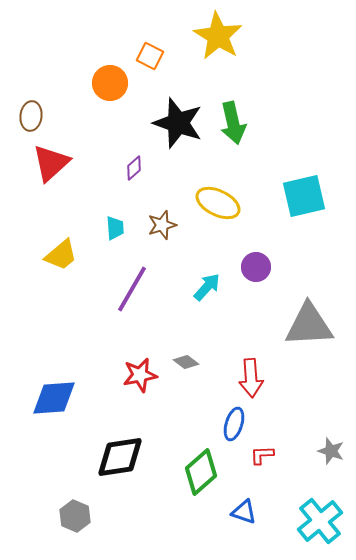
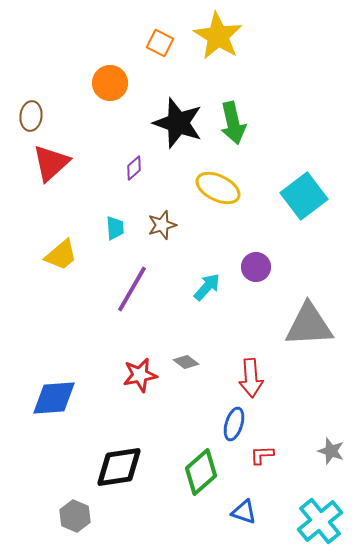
orange square: moved 10 px right, 13 px up
cyan square: rotated 24 degrees counterclockwise
yellow ellipse: moved 15 px up
black diamond: moved 1 px left, 10 px down
